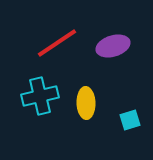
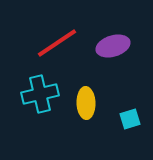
cyan cross: moved 2 px up
cyan square: moved 1 px up
